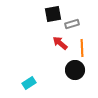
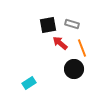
black square: moved 5 px left, 11 px down
gray rectangle: rotated 32 degrees clockwise
orange line: rotated 18 degrees counterclockwise
black circle: moved 1 px left, 1 px up
